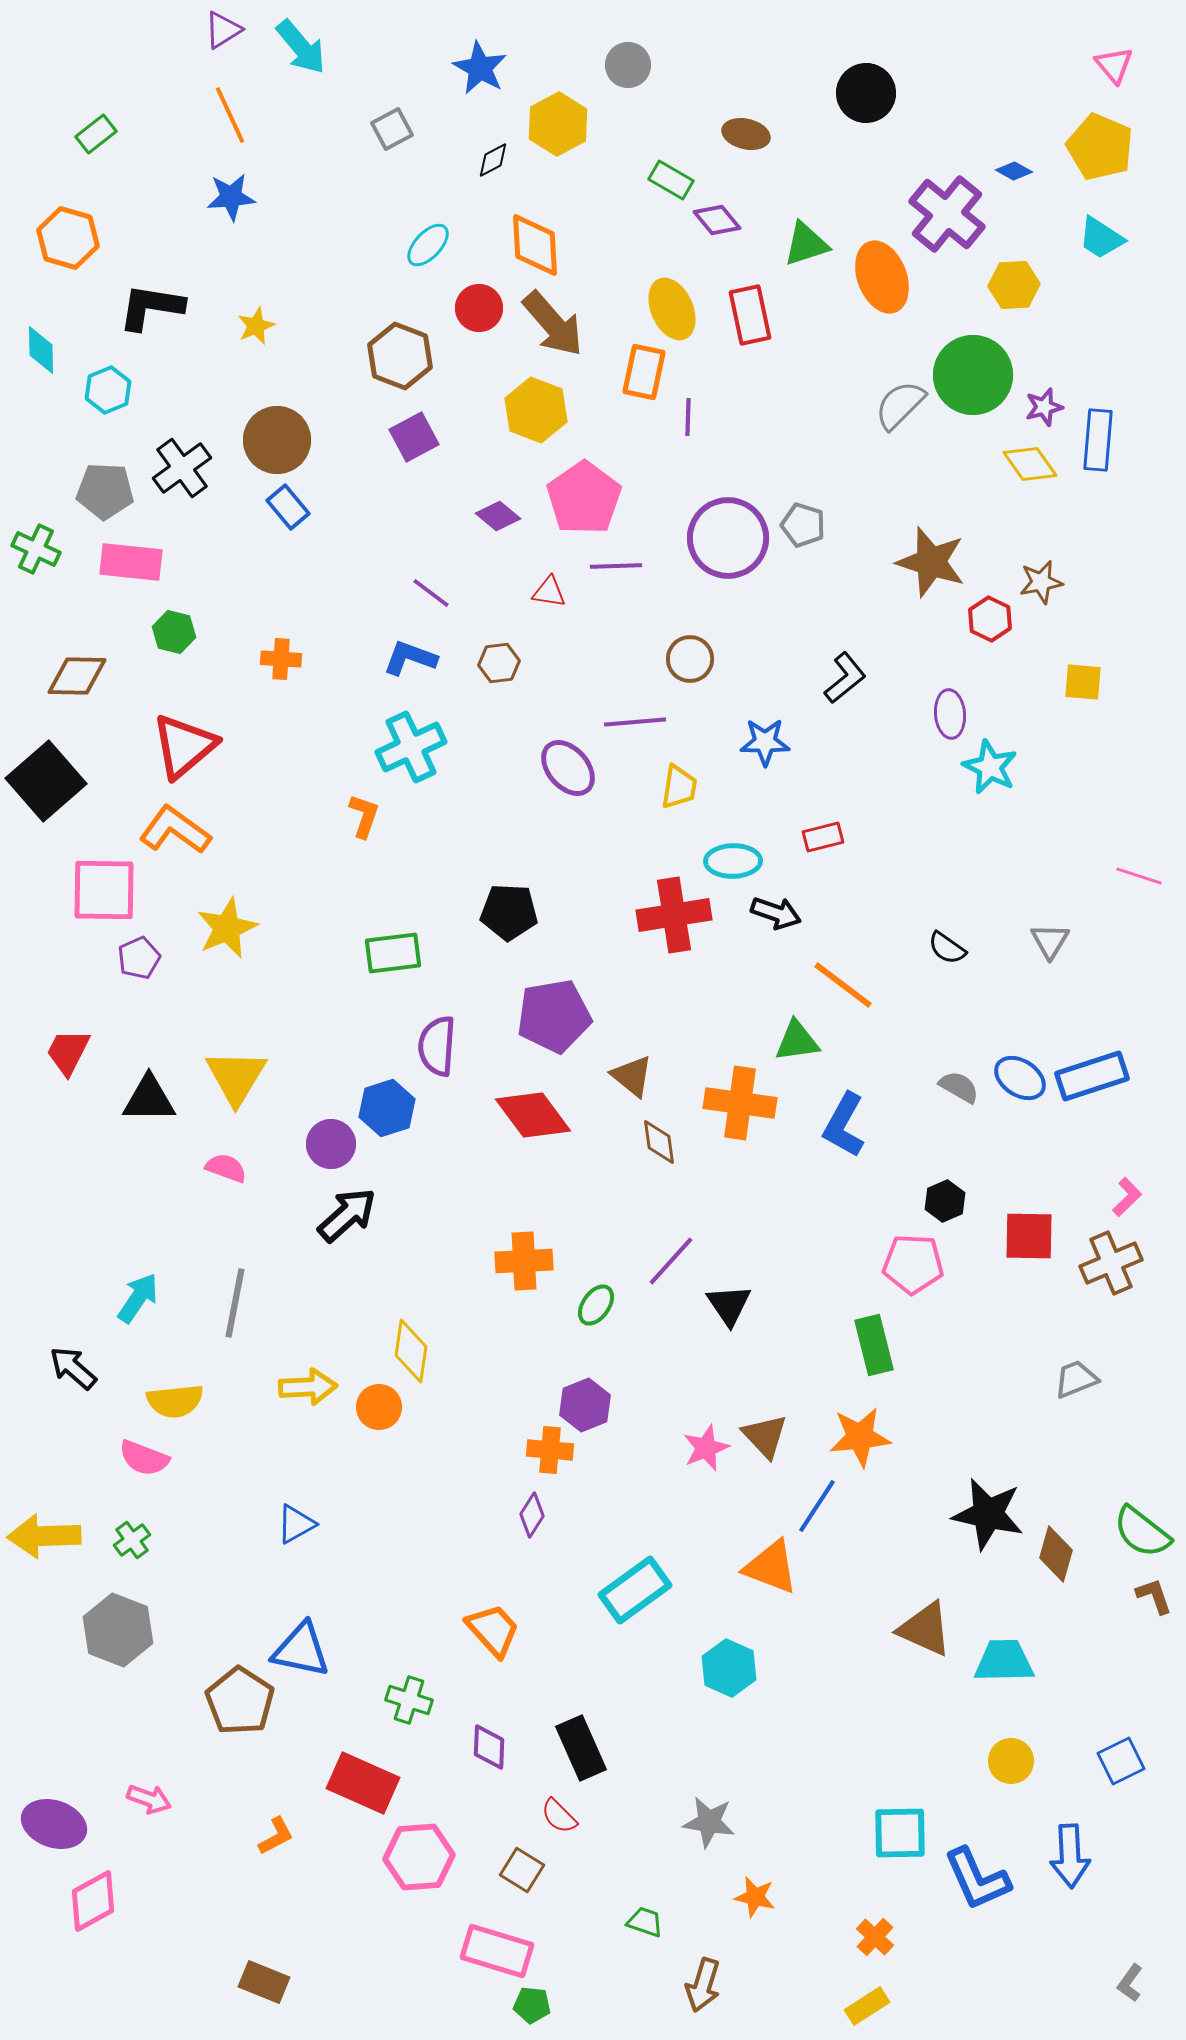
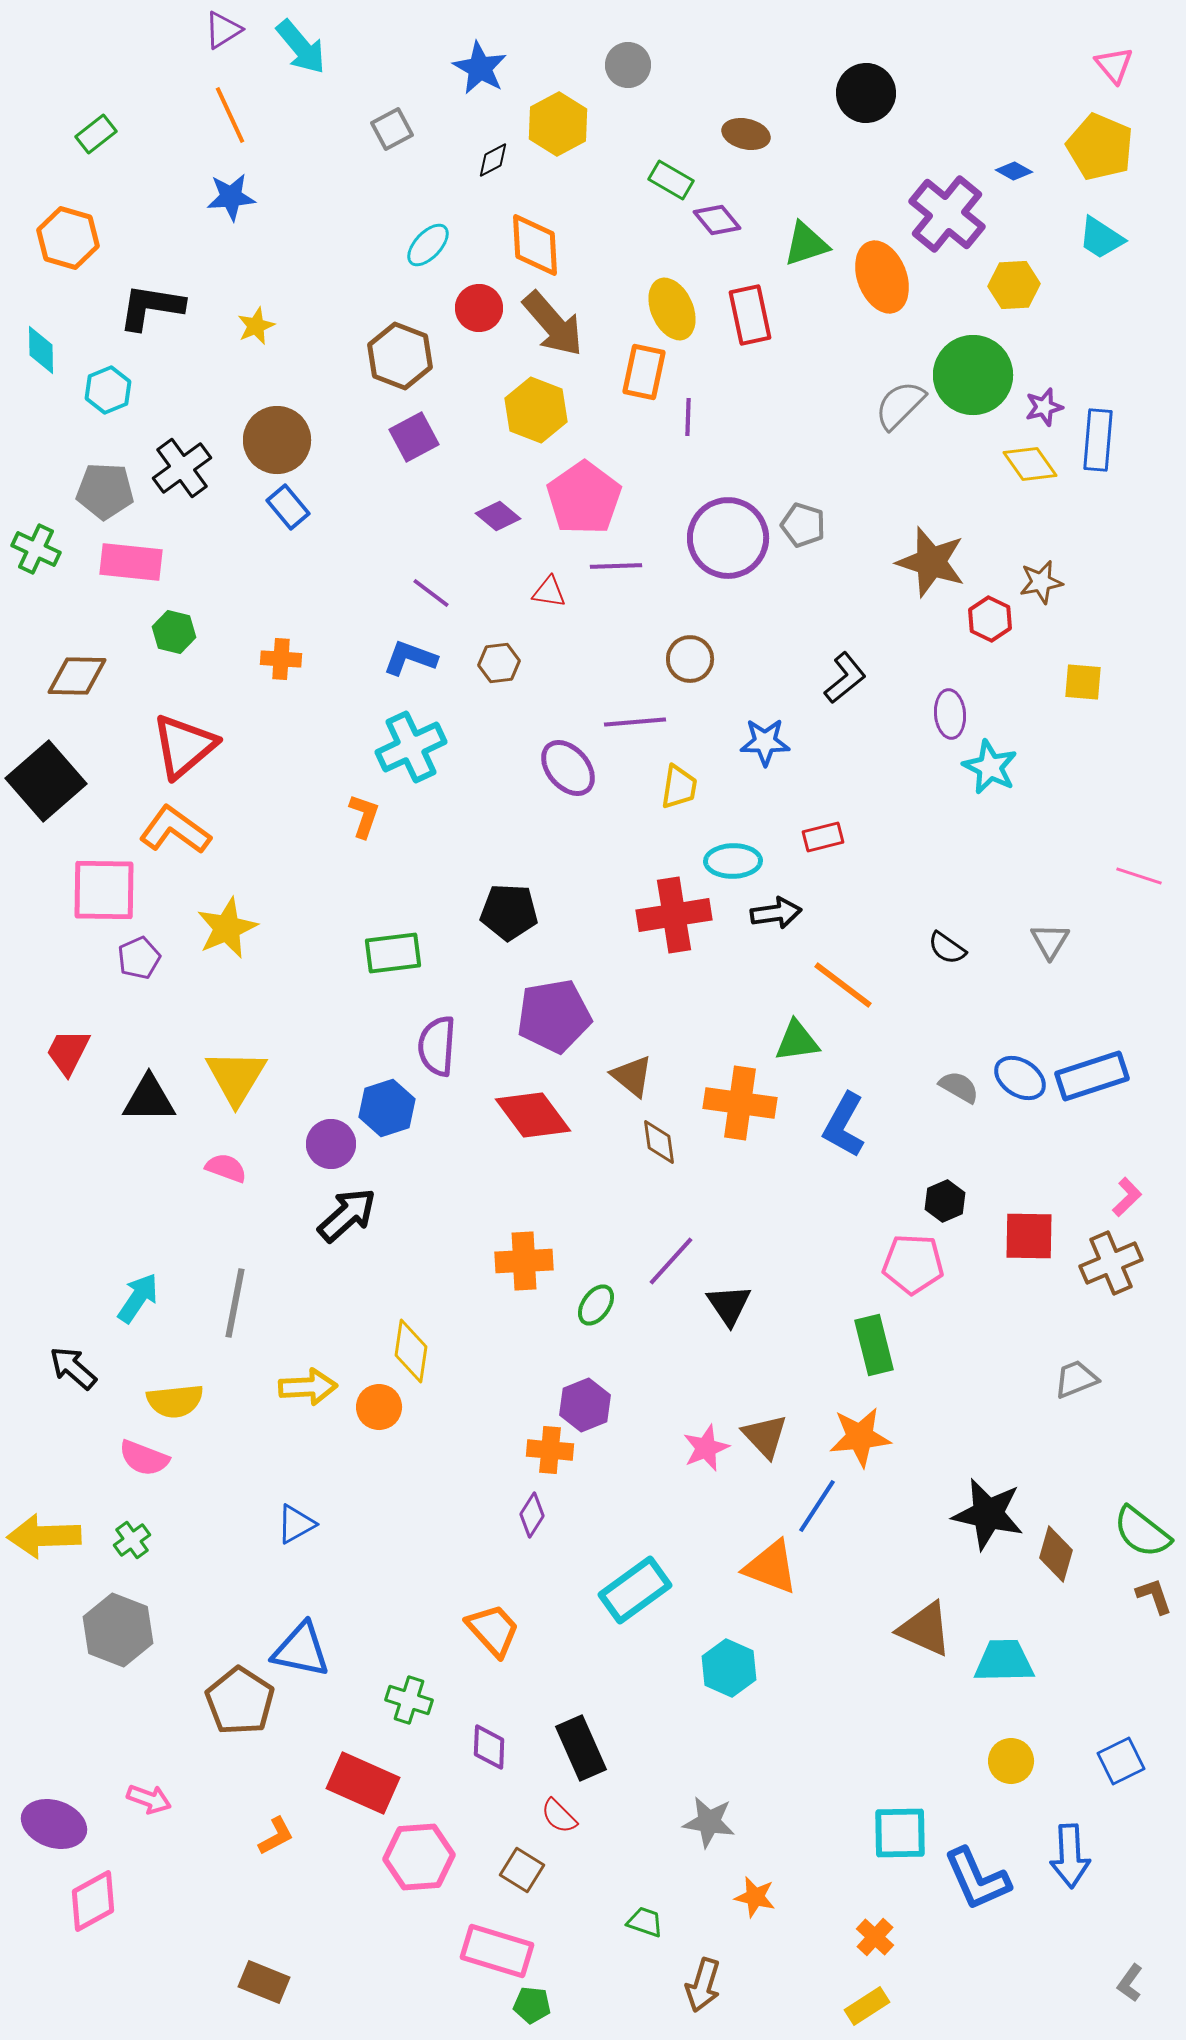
black arrow at (776, 913): rotated 27 degrees counterclockwise
